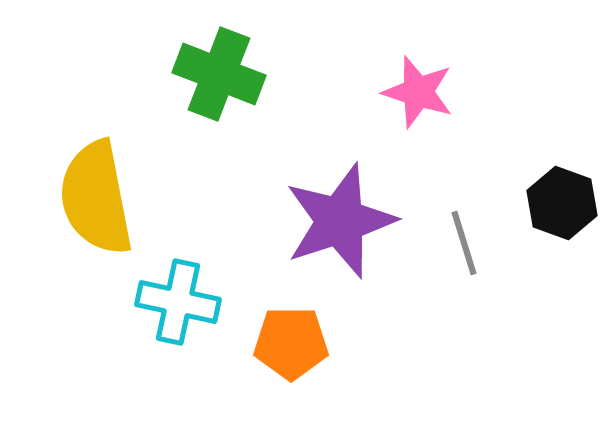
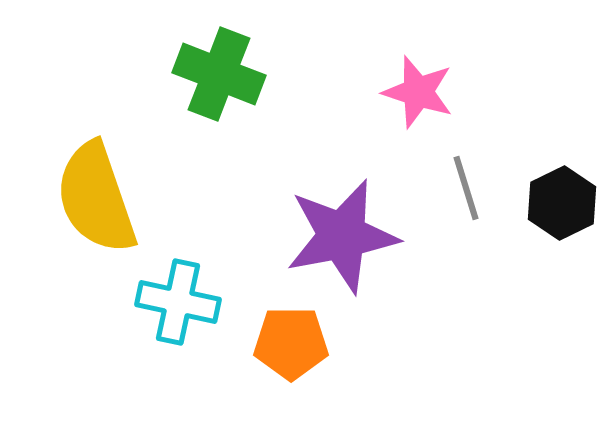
yellow semicircle: rotated 8 degrees counterclockwise
black hexagon: rotated 14 degrees clockwise
purple star: moved 2 px right, 15 px down; rotated 7 degrees clockwise
gray line: moved 2 px right, 55 px up
